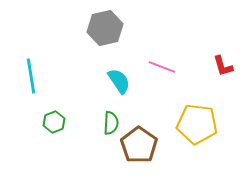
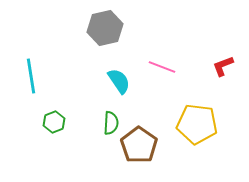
red L-shape: rotated 85 degrees clockwise
